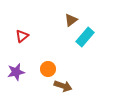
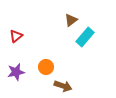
red triangle: moved 6 px left
orange circle: moved 2 px left, 2 px up
